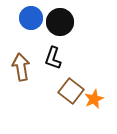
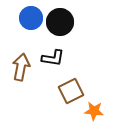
black L-shape: rotated 100 degrees counterclockwise
brown arrow: rotated 20 degrees clockwise
brown square: rotated 25 degrees clockwise
orange star: moved 12 px down; rotated 30 degrees clockwise
